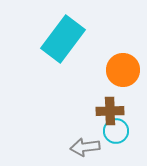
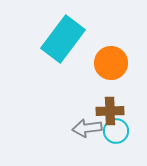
orange circle: moved 12 px left, 7 px up
gray arrow: moved 2 px right, 19 px up
